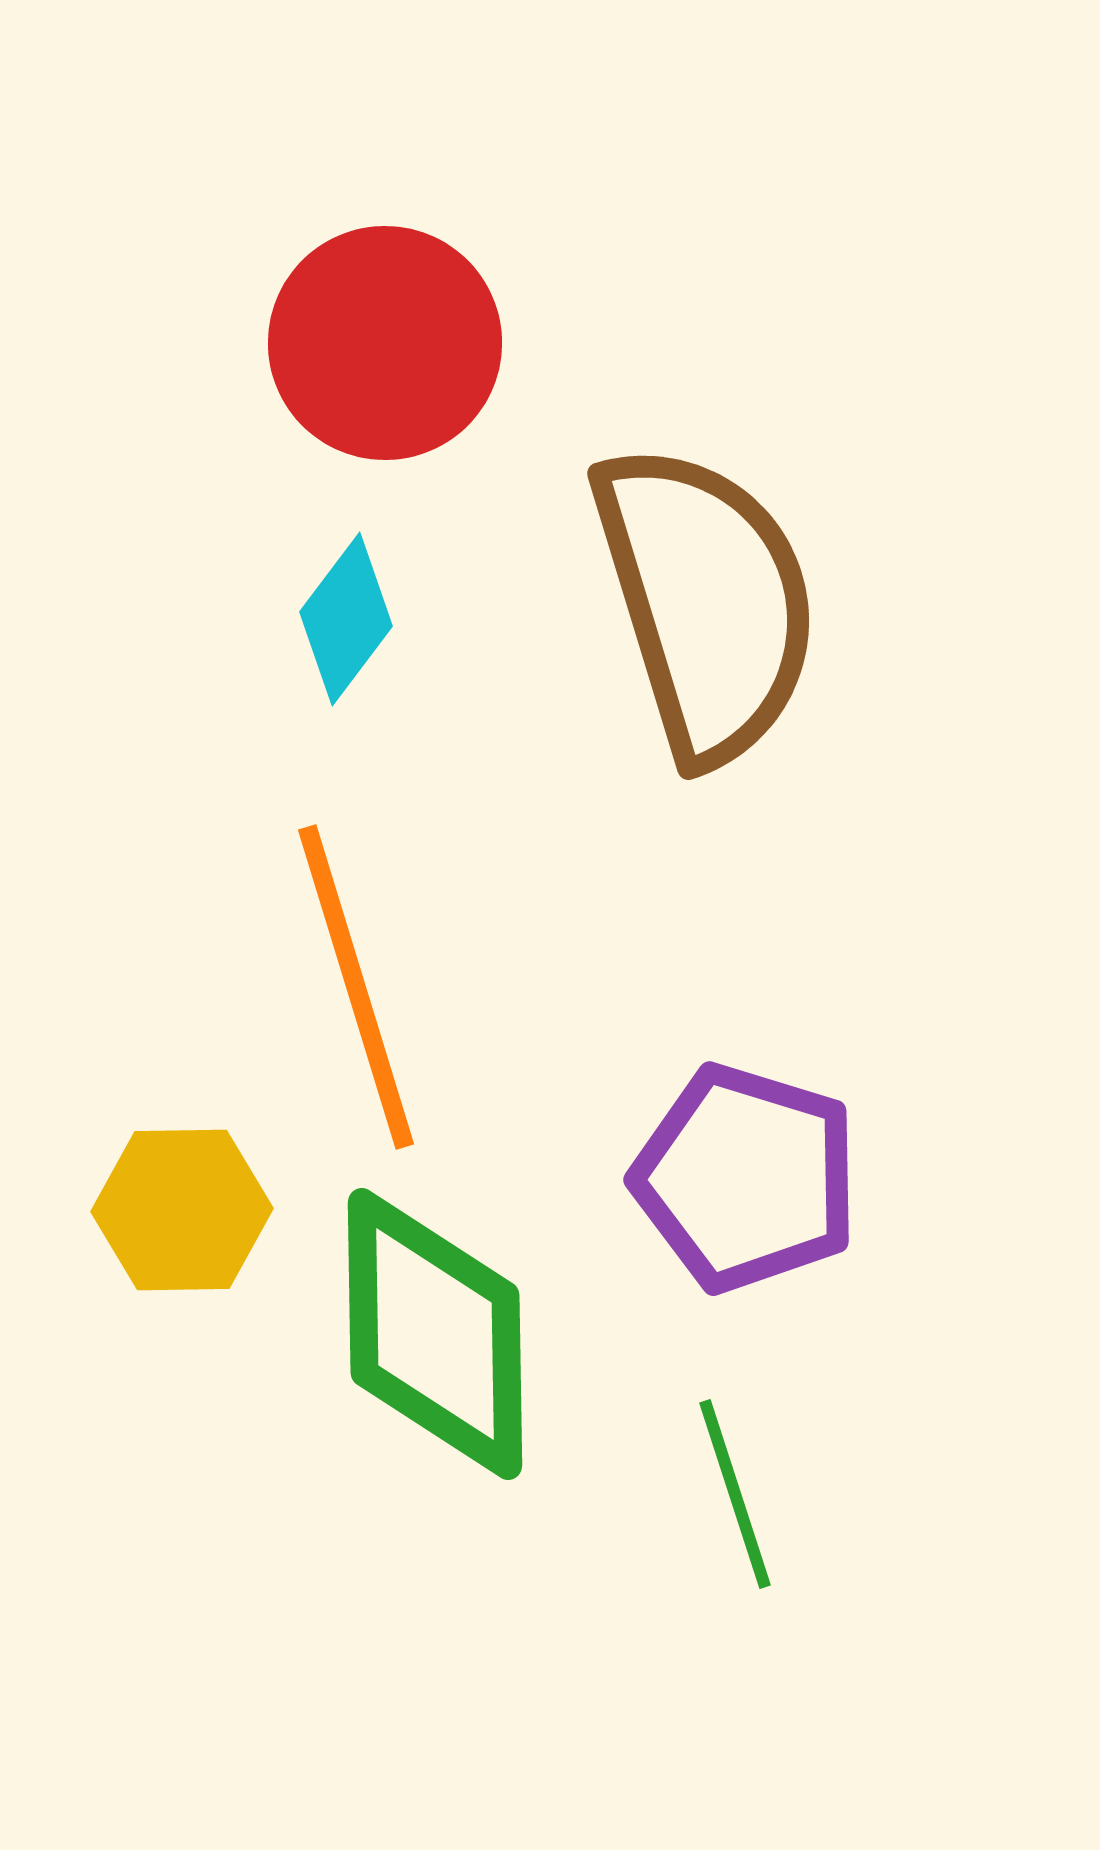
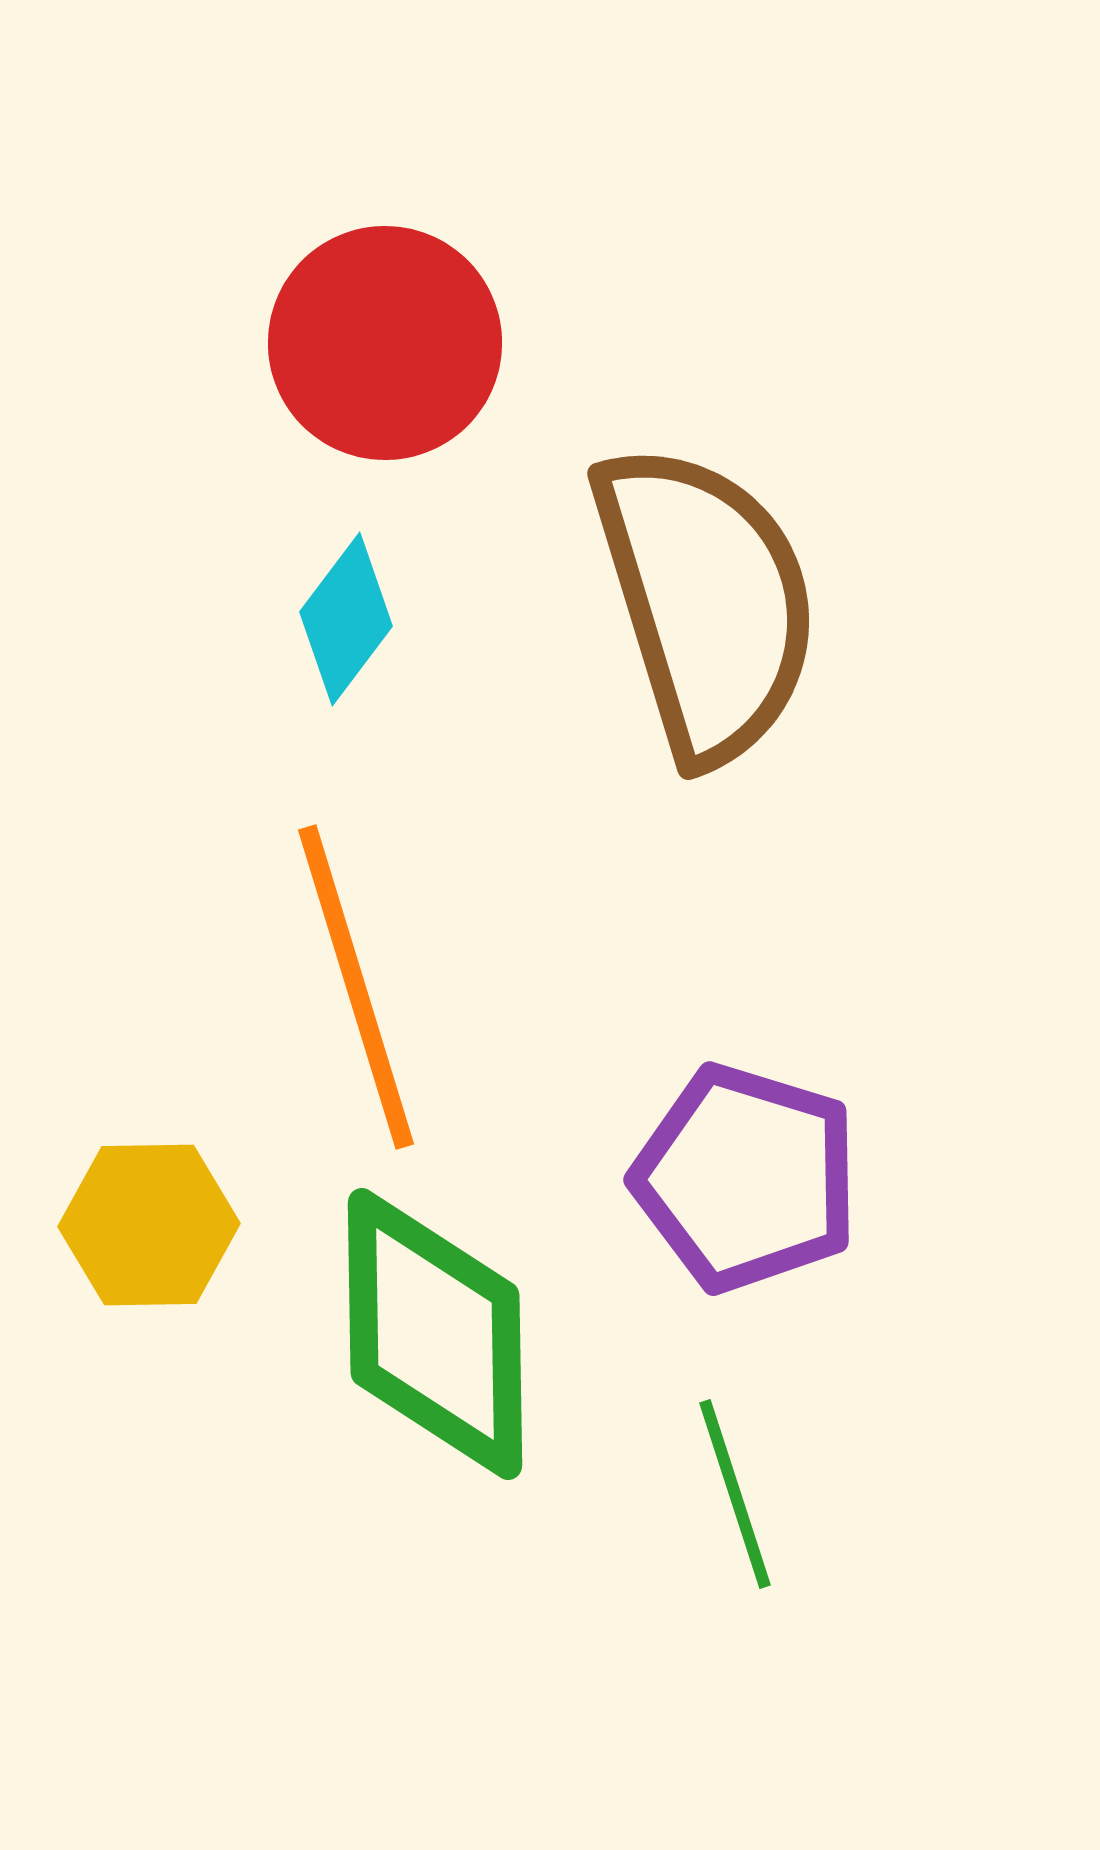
yellow hexagon: moved 33 px left, 15 px down
